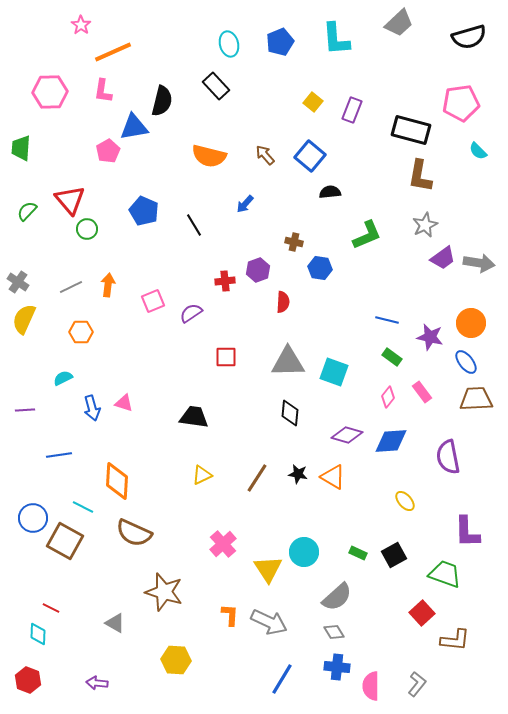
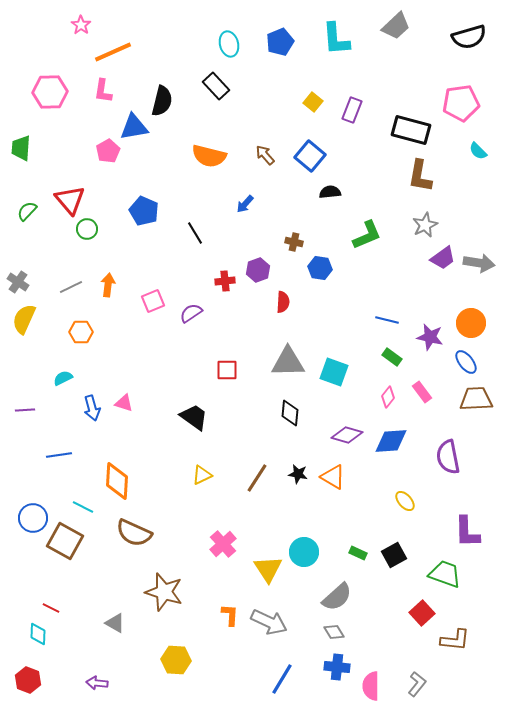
gray trapezoid at (399, 23): moved 3 px left, 3 px down
black line at (194, 225): moved 1 px right, 8 px down
red square at (226, 357): moved 1 px right, 13 px down
black trapezoid at (194, 417): rotated 28 degrees clockwise
